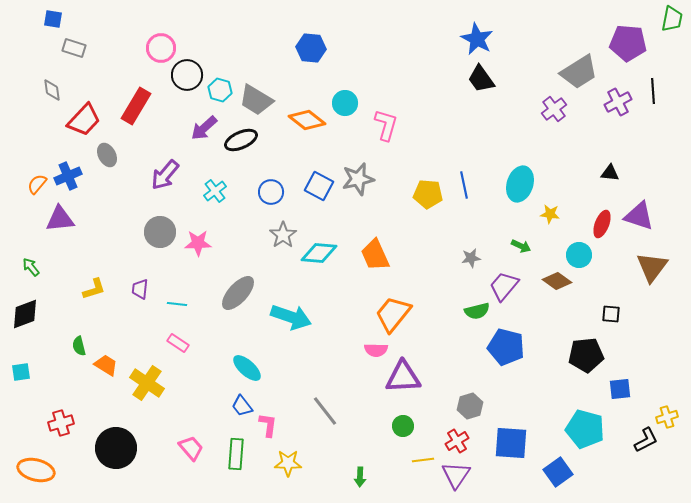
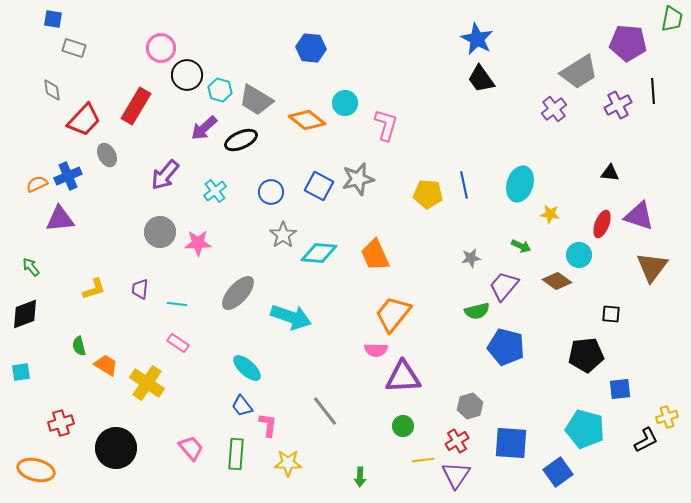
purple cross at (618, 102): moved 3 px down
orange semicircle at (37, 184): rotated 25 degrees clockwise
